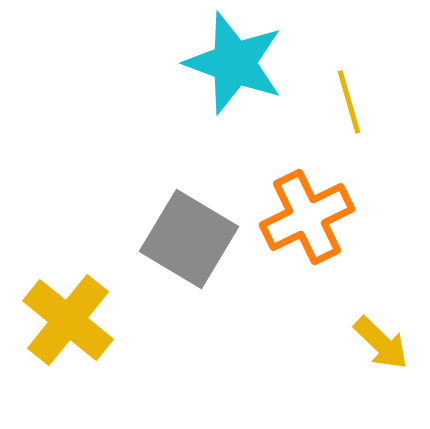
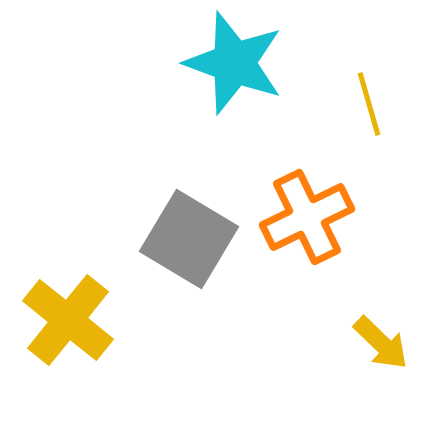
yellow line: moved 20 px right, 2 px down
